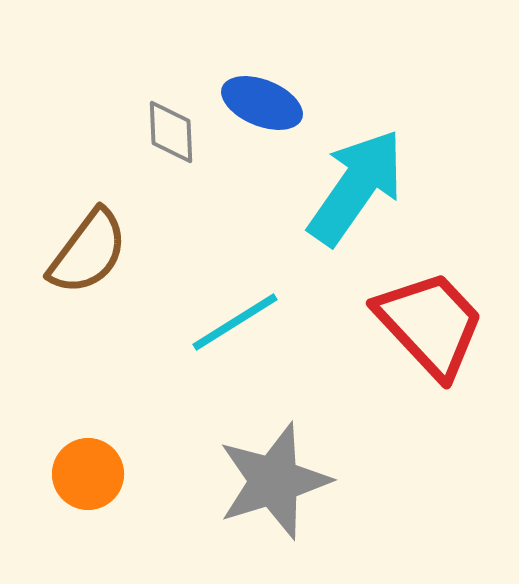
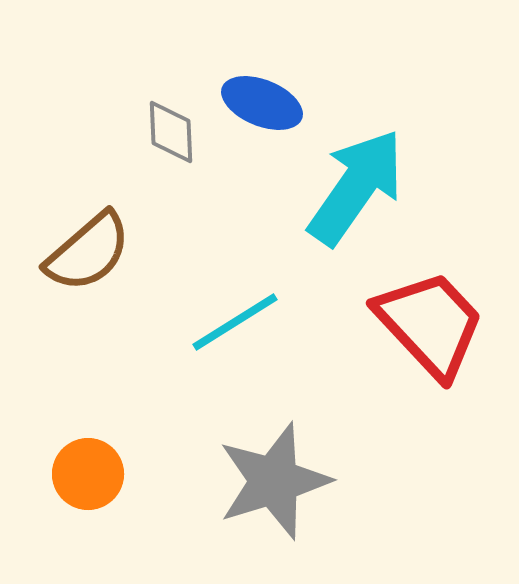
brown semicircle: rotated 12 degrees clockwise
